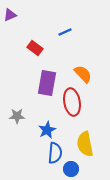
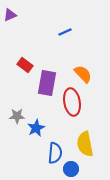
red rectangle: moved 10 px left, 17 px down
blue star: moved 11 px left, 2 px up
